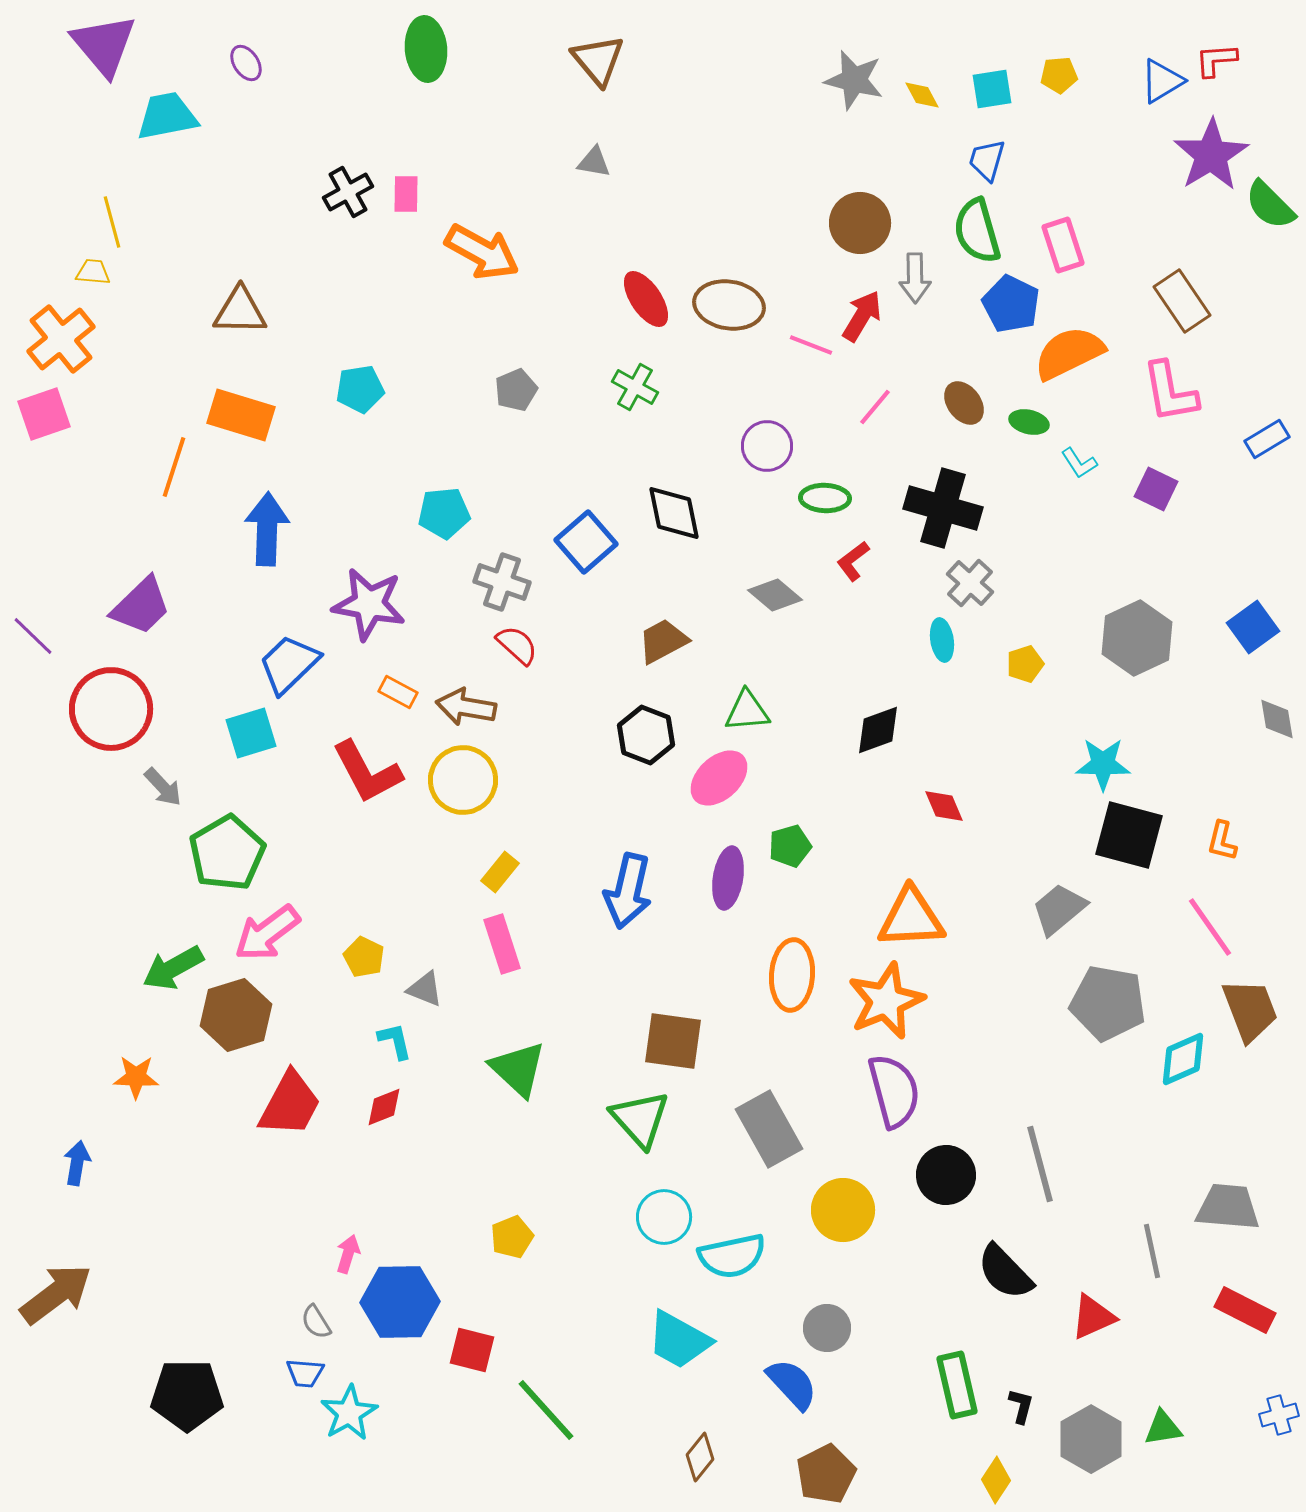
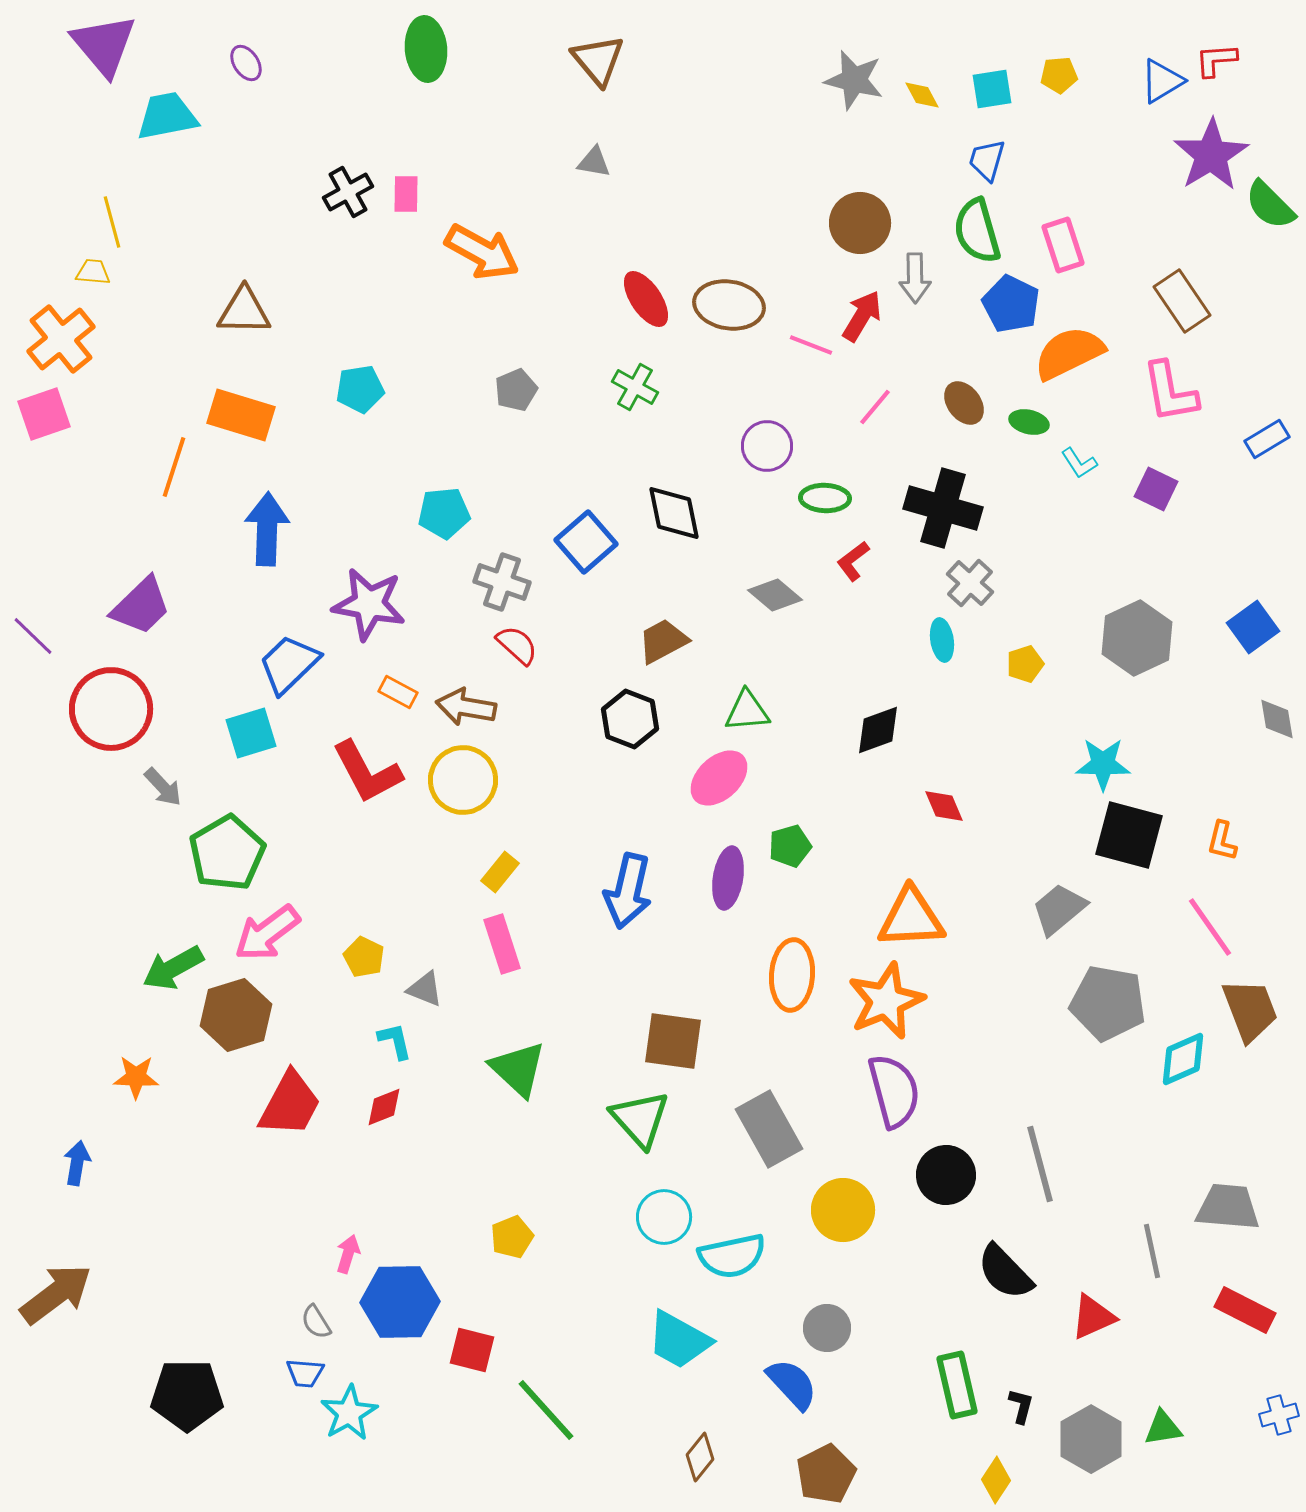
brown triangle at (240, 311): moved 4 px right
black hexagon at (646, 735): moved 16 px left, 16 px up
